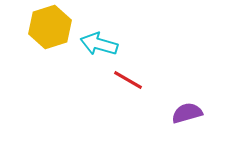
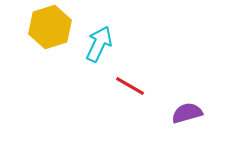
cyan arrow: rotated 99 degrees clockwise
red line: moved 2 px right, 6 px down
